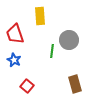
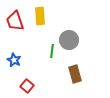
red trapezoid: moved 13 px up
brown rectangle: moved 10 px up
